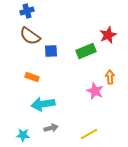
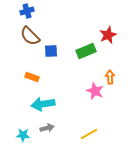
brown semicircle: rotated 10 degrees clockwise
gray arrow: moved 4 px left
